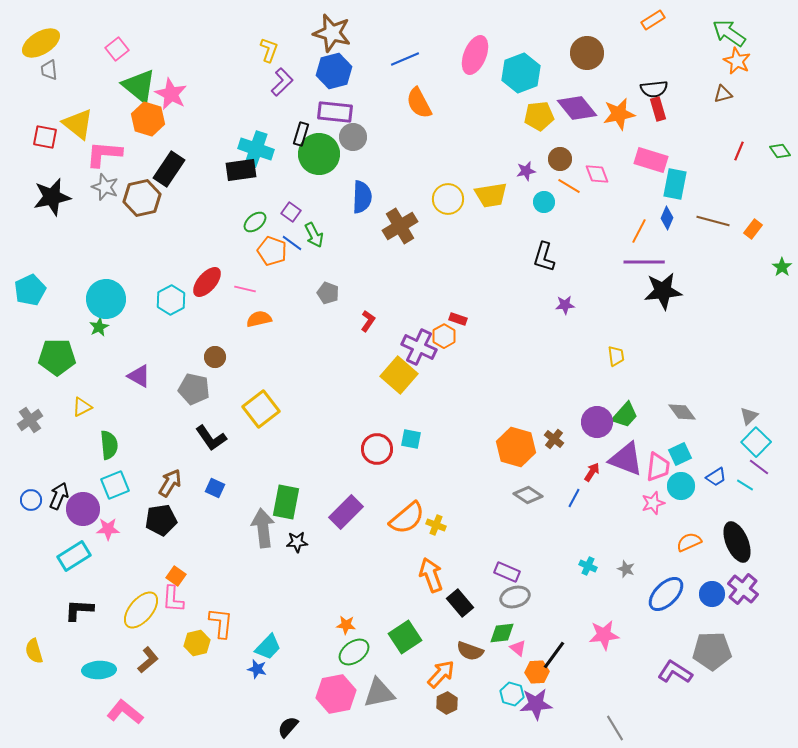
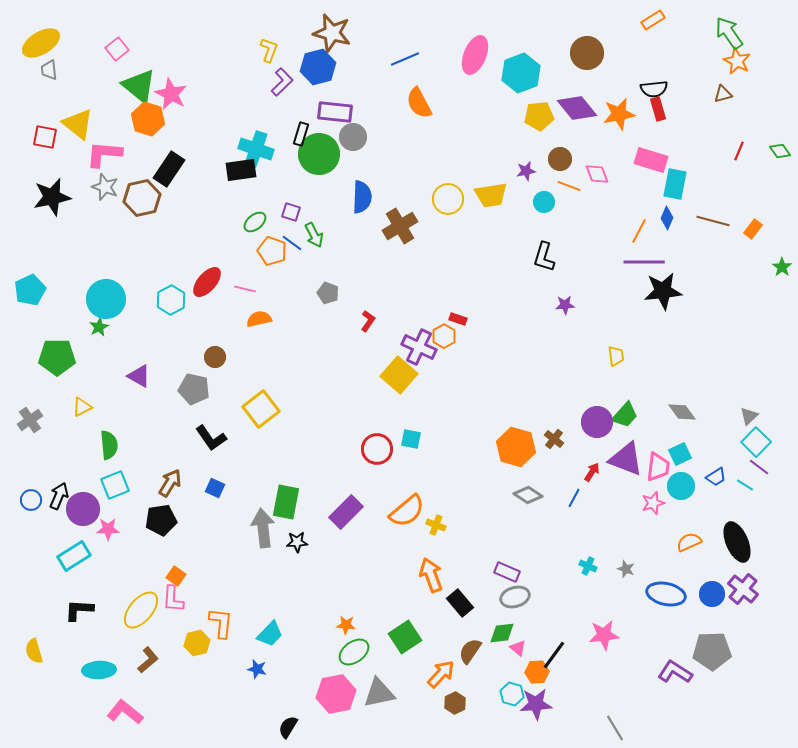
green arrow at (729, 33): rotated 20 degrees clockwise
blue hexagon at (334, 71): moved 16 px left, 4 px up
orange line at (569, 186): rotated 10 degrees counterclockwise
purple square at (291, 212): rotated 18 degrees counterclockwise
orange semicircle at (407, 518): moved 7 px up
blue ellipse at (666, 594): rotated 57 degrees clockwise
cyan trapezoid at (268, 647): moved 2 px right, 13 px up
brown semicircle at (470, 651): rotated 104 degrees clockwise
brown hexagon at (447, 703): moved 8 px right
black semicircle at (288, 727): rotated 10 degrees counterclockwise
